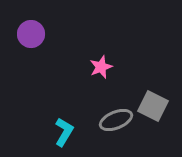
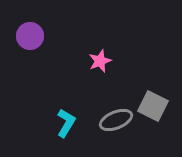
purple circle: moved 1 px left, 2 px down
pink star: moved 1 px left, 6 px up
cyan L-shape: moved 2 px right, 9 px up
